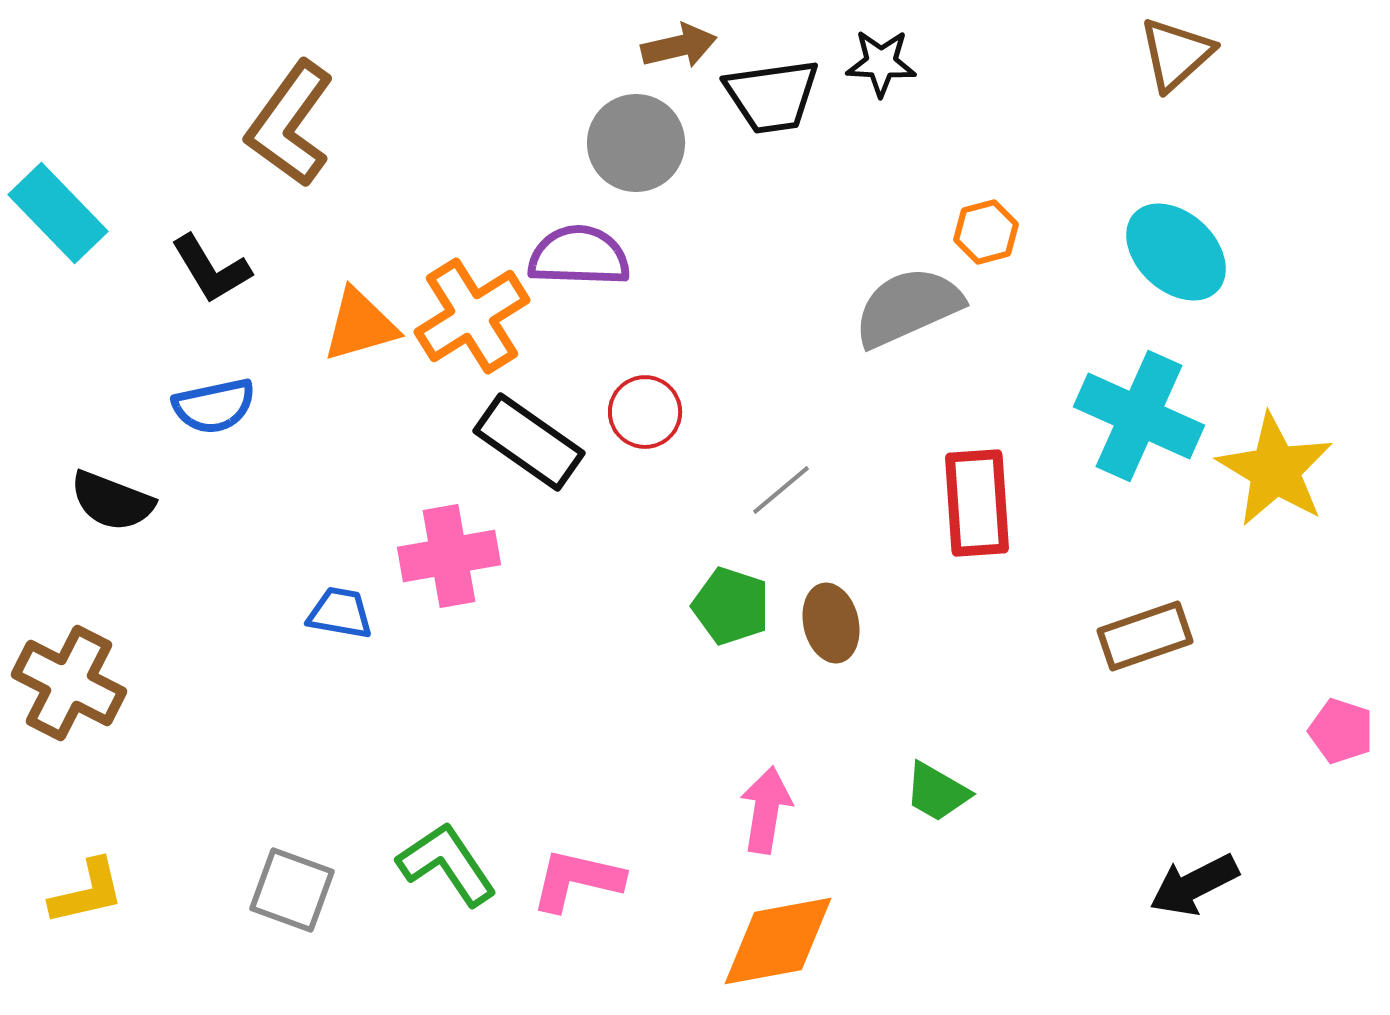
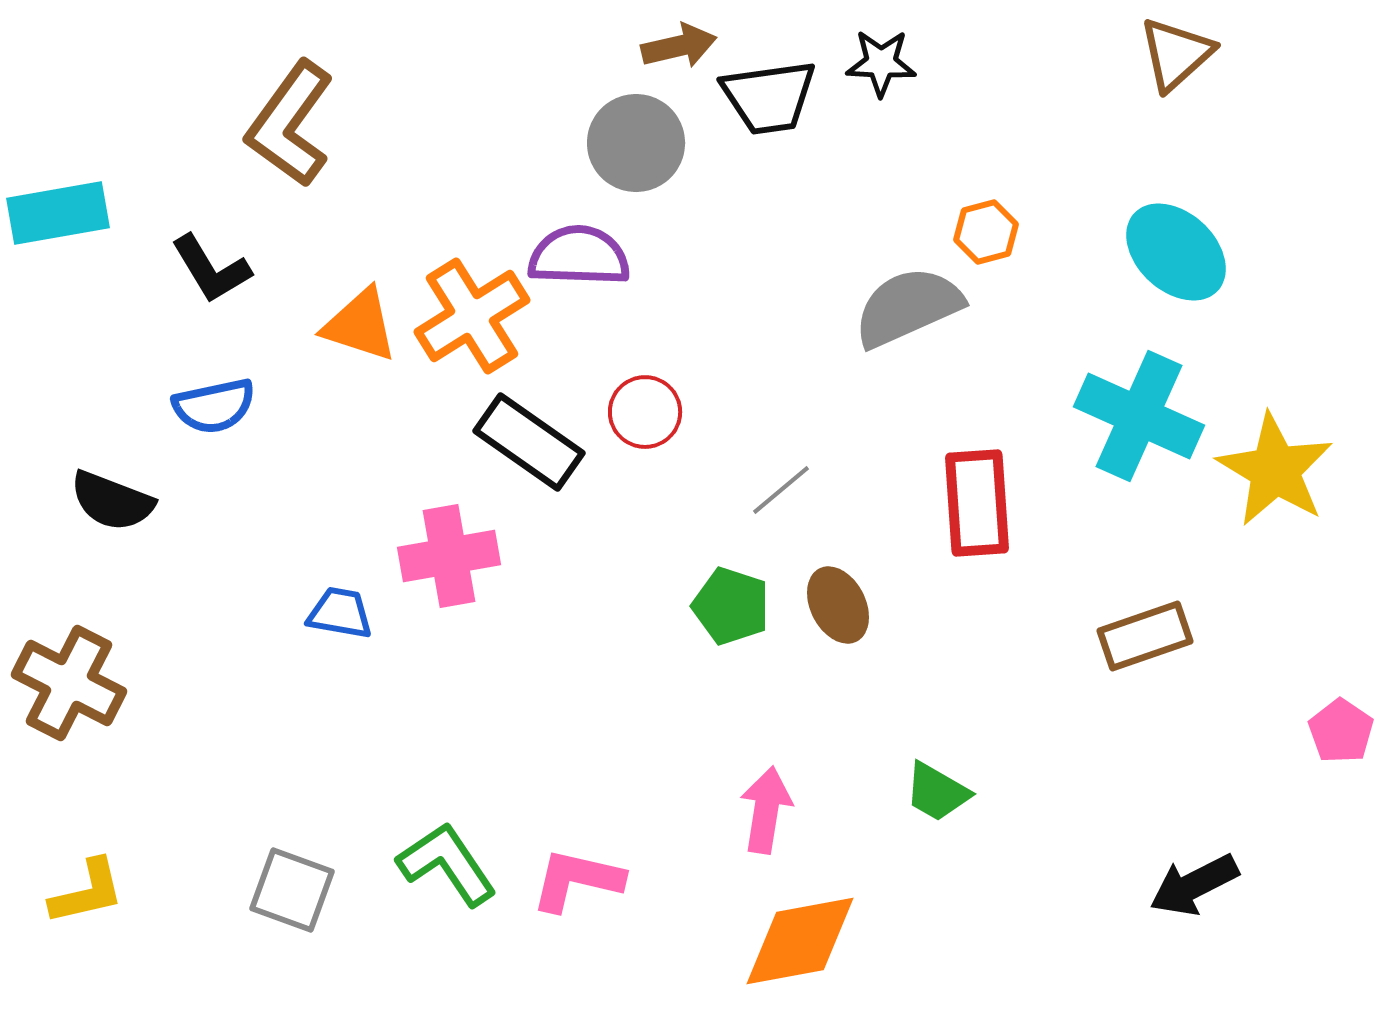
black trapezoid: moved 3 px left, 1 px down
cyan rectangle: rotated 56 degrees counterclockwise
orange triangle: rotated 34 degrees clockwise
brown ellipse: moved 7 px right, 18 px up; rotated 14 degrees counterclockwise
pink pentagon: rotated 16 degrees clockwise
orange diamond: moved 22 px right
